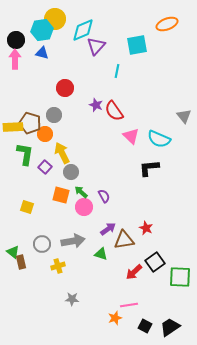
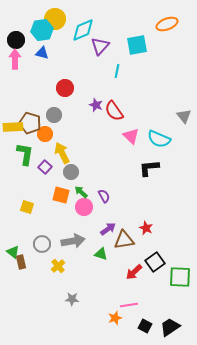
purple triangle at (96, 46): moved 4 px right
yellow cross at (58, 266): rotated 24 degrees counterclockwise
